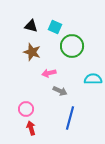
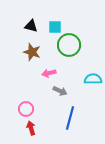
cyan square: rotated 24 degrees counterclockwise
green circle: moved 3 px left, 1 px up
